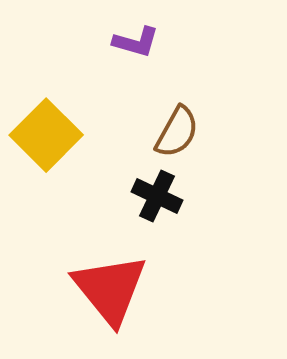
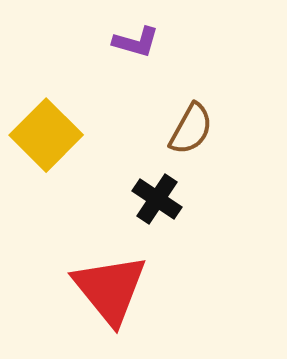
brown semicircle: moved 14 px right, 3 px up
black cross: moved 3 px down; rotated 9 degrees clockwise
